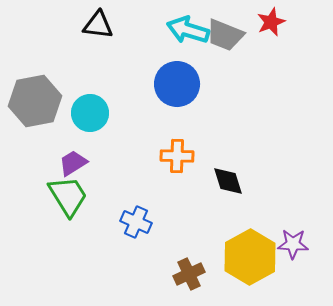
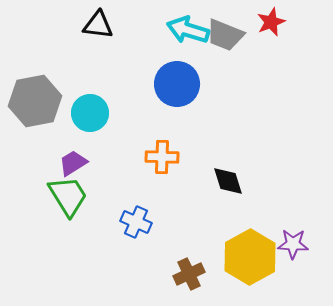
orange cross: moved 15 px left, 1 px down
